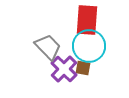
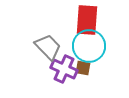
purple cross: rotated 20 degrees counterclockwise
